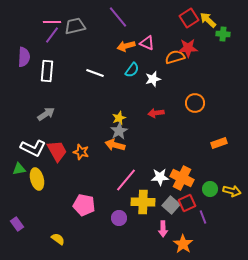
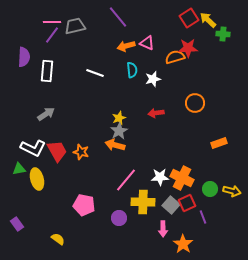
cyan semicircle at (132, 70): rotated 42 degrees counterclockwise
